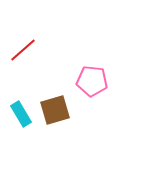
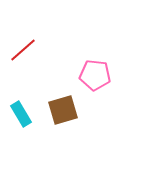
pink pentagon: moved 3 px right, 6 px up
brown square: moved 8 px right
